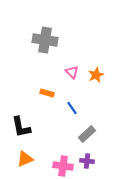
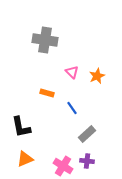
orange star: moved 1 px right, 1 px down
pink cross: rotated 24 degrees clockwise
